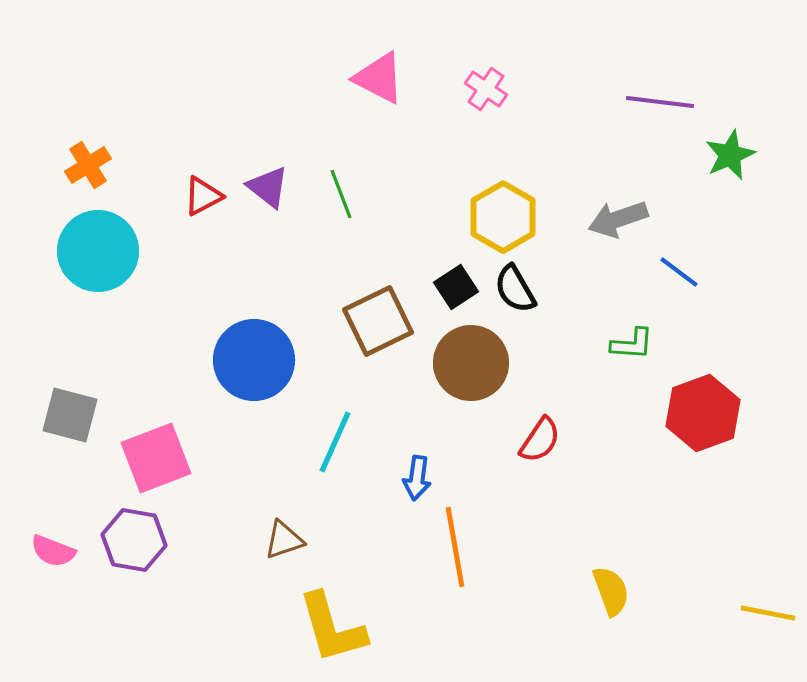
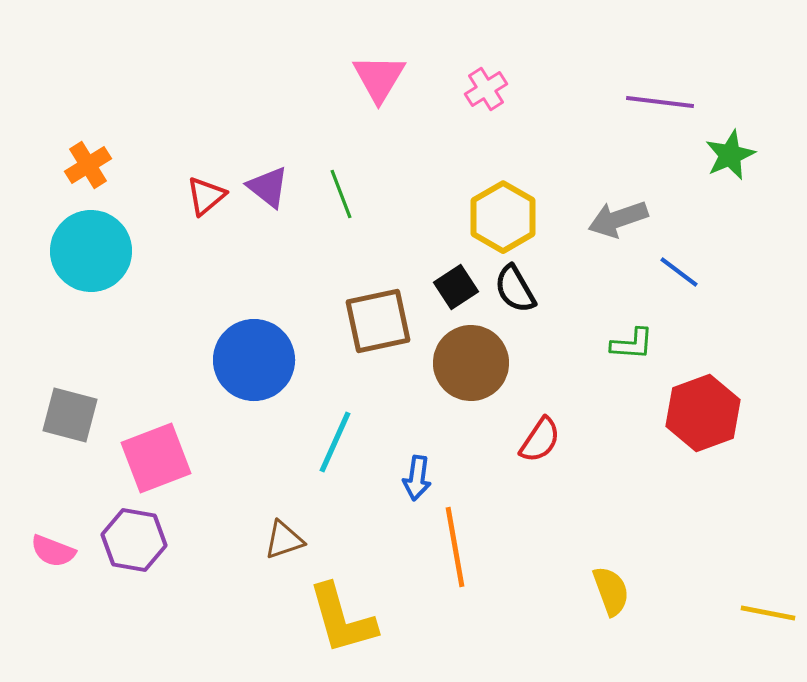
pink triangle: rotated 34 degrees clockwise
pink cross: rotated 24 degrees clockwise
red triangle: moved 3 px right; rotated 12 degrees counterclockwise
cyan circle: moved 7 px left
brown square: rotated 14 degrees clockwise
yellow L-shape: moved 10 px right, 9 px up
